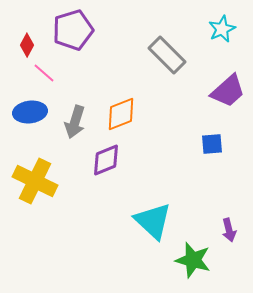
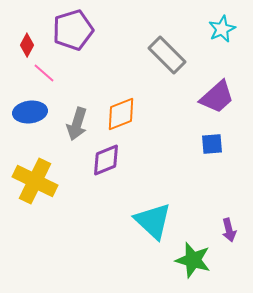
purple trapezoid: moved 11 px left, 6 px down
gray arrow: moved 2 px right, 2 px down
